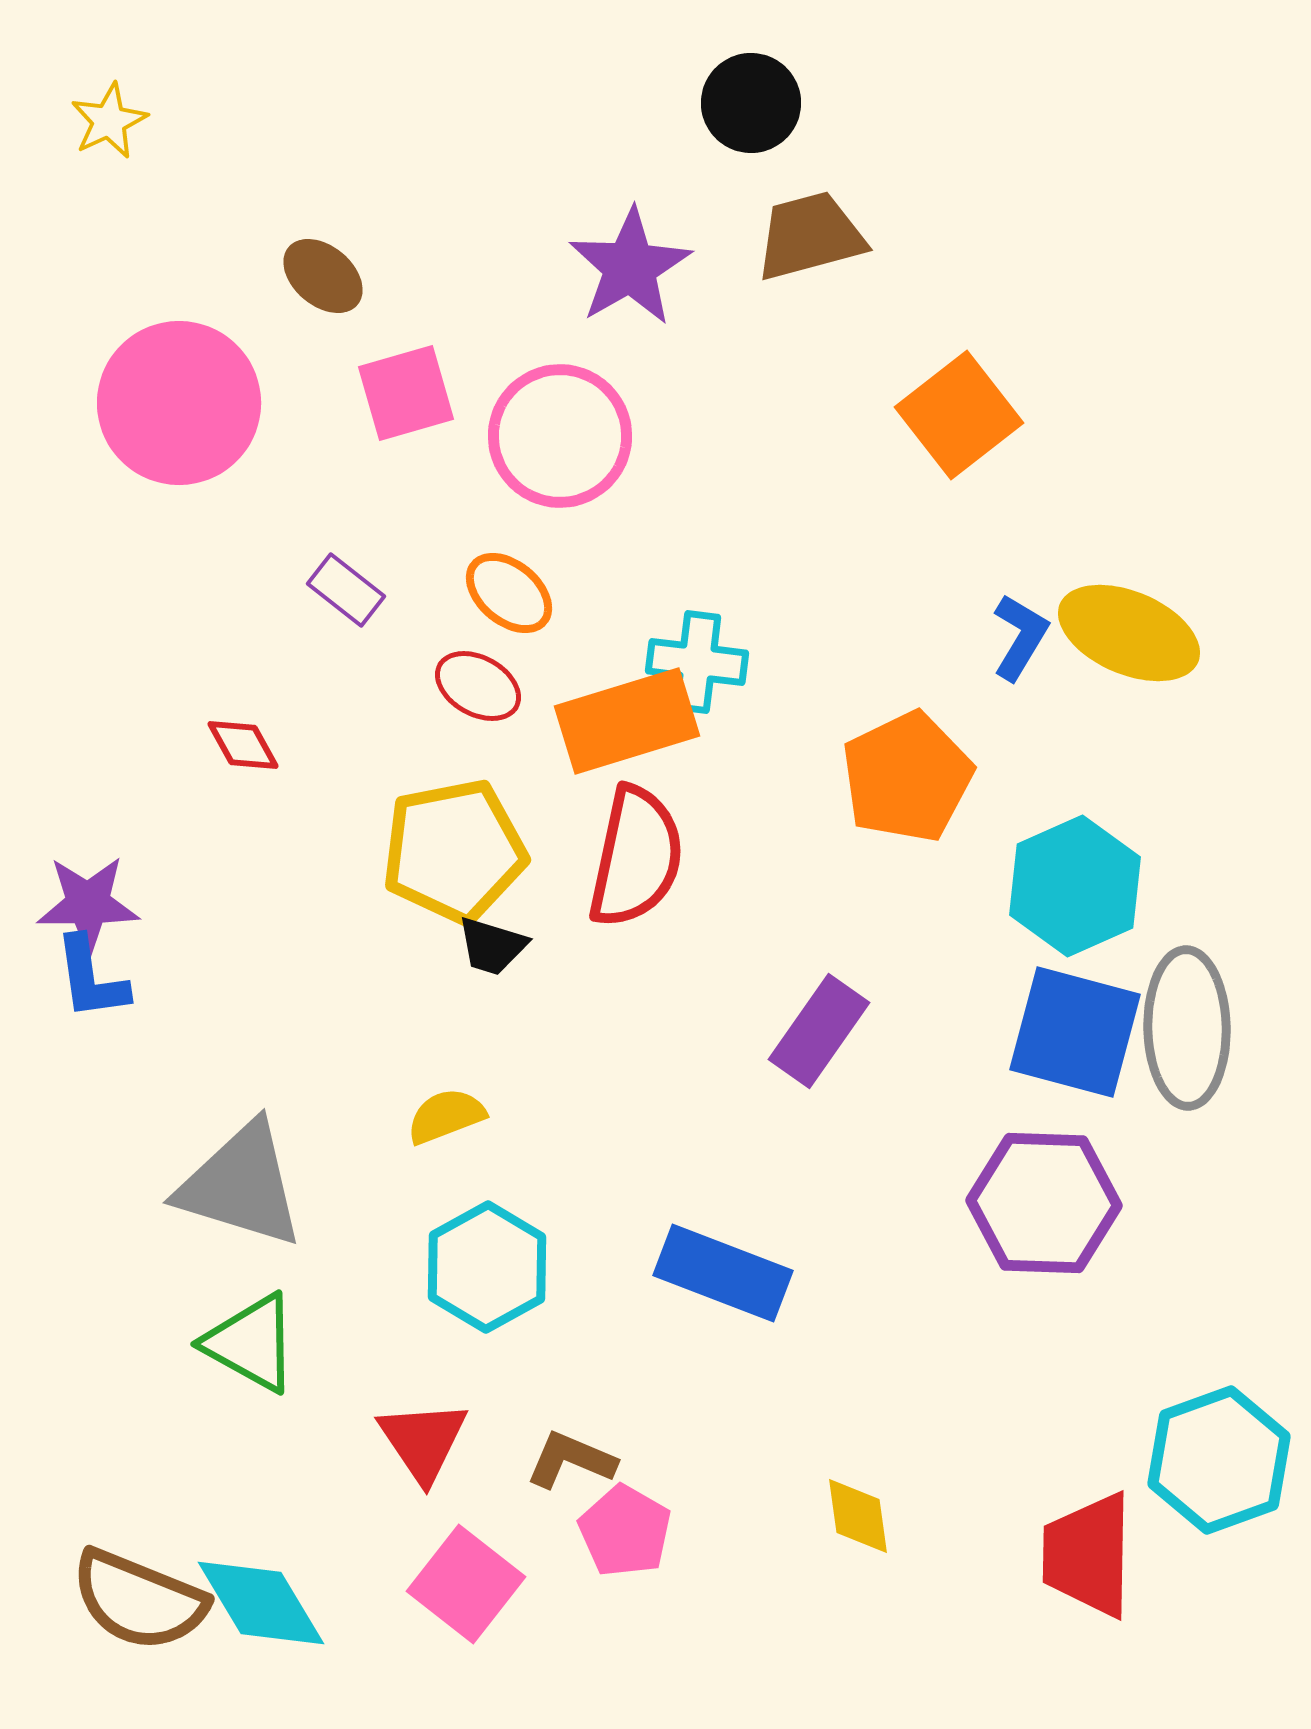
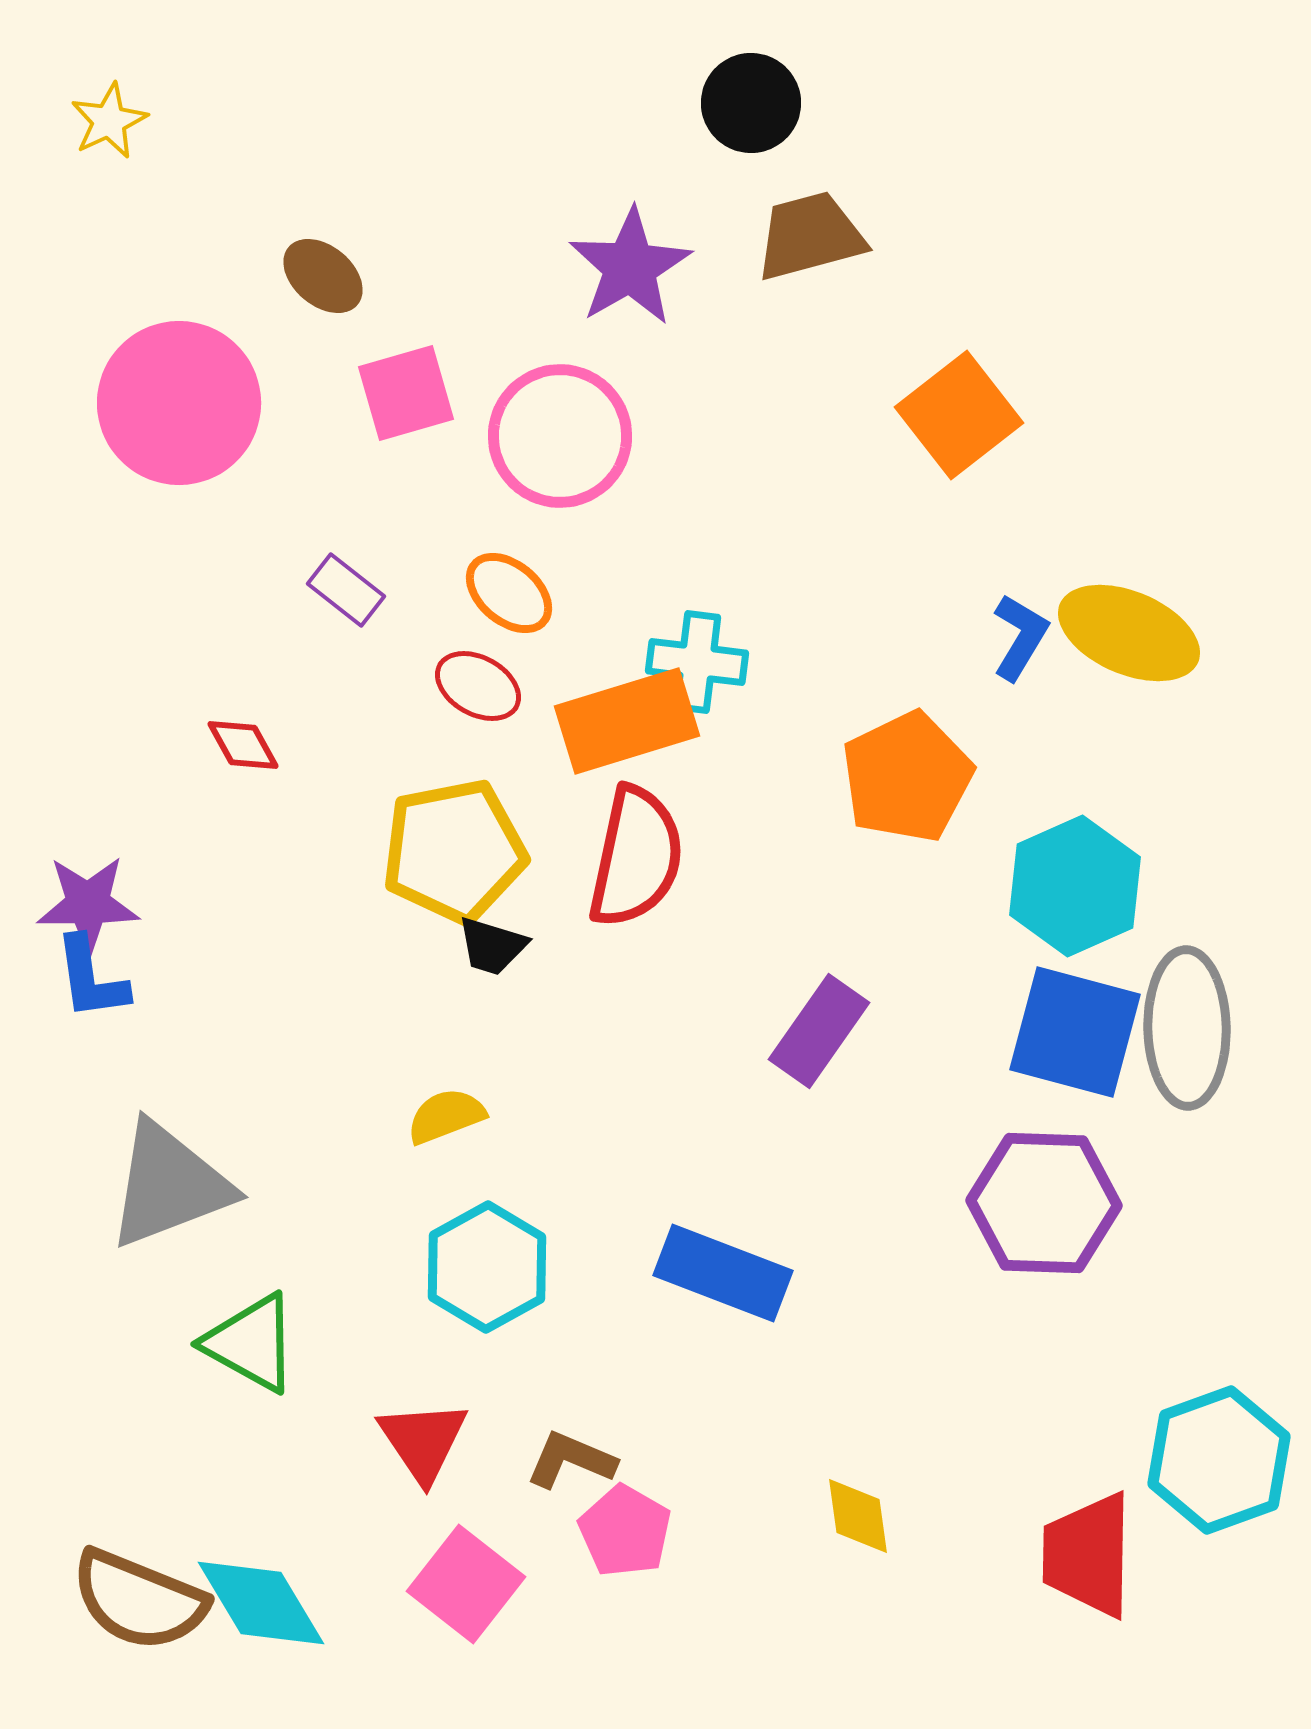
gray triangle at (241, 1185): moved 72 px left; rotated 38 degrees counterclockwise
